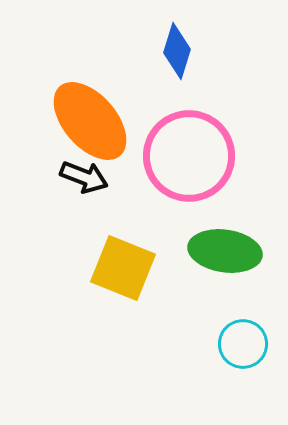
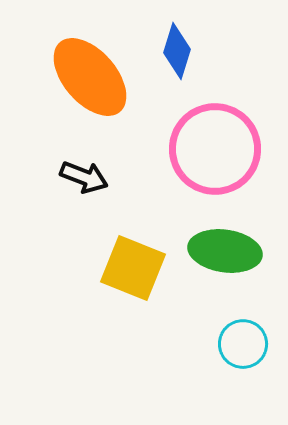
orange ellipse: moved 44 px up
pink circle: moved 26 px right, 7 px up
yellow square: moved 10 px right
